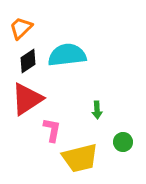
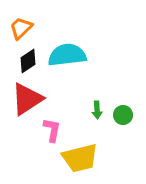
green circle: moved 27 px up
